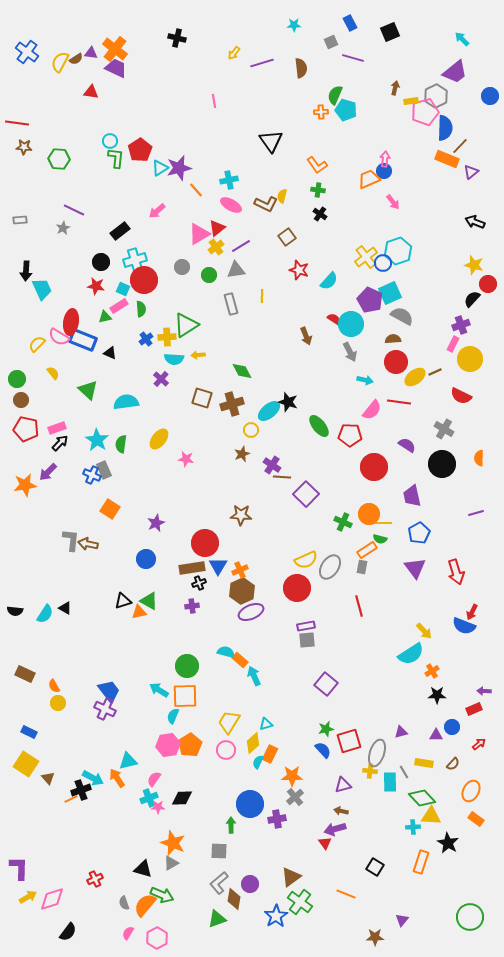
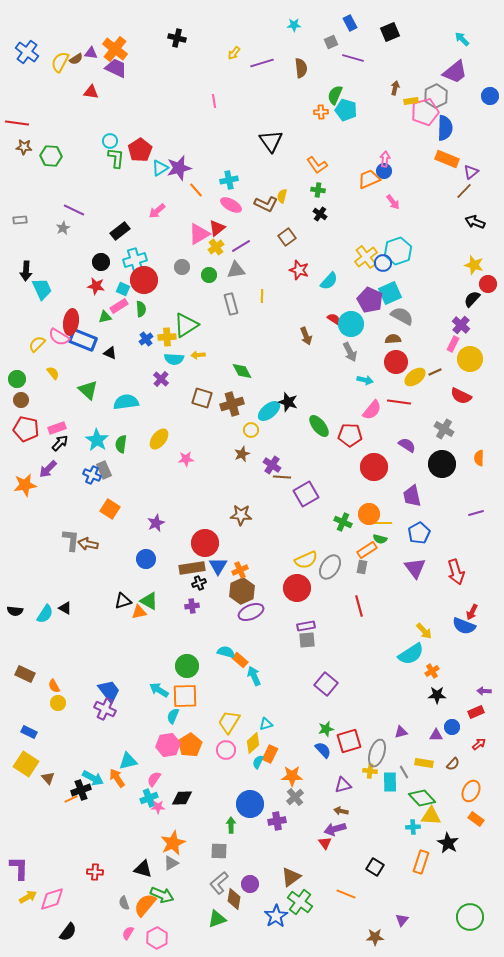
brown line at (460, 146): moved 4 px right, 45 px down
green hexagon at (59, 159): moved 8 px left, 3 px up
purple cross at (461, 325): rotated 30 degrees counterclockwise
pink star at (186, 459): rotated 14 degrees counterclockwise
purple arrow at (48, 472): moved 3 px up
purple square at (306, 494): rotated 15 degrees clockwise
red rectangle at (474, 709): moved 2 px right, 3 px down
purple cross at (277, 819): moved 2 px down
orange star at (173, 843): rotated 25 degrees clockwise
red cross at (95, 879): moved 7 px up; rotated 28 degrees clockwise
